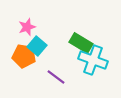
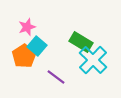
green rectangle: moved 1 px up
orange pentagon: rotated 30 degrees clockwise
cyan cross: rotated 24 degrees clockwise
